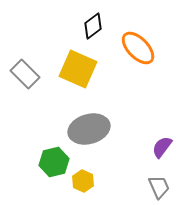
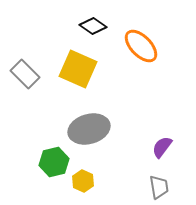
black diamond: rotated 72 degrees clockwise
orange ellipse: moved 3 px right, 2 px up
gray trapezoid: rotated 15 degrees clockwise
